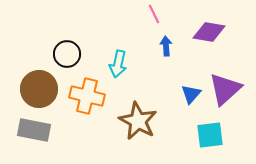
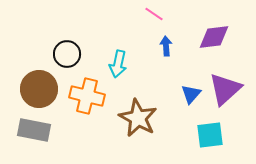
pink line: rotated 30 degrees counterclockwise
purple diamond: moved 5 px right, 5 px down; rotated 16 degrees counterclockwise
brown star: moved 3 px up
